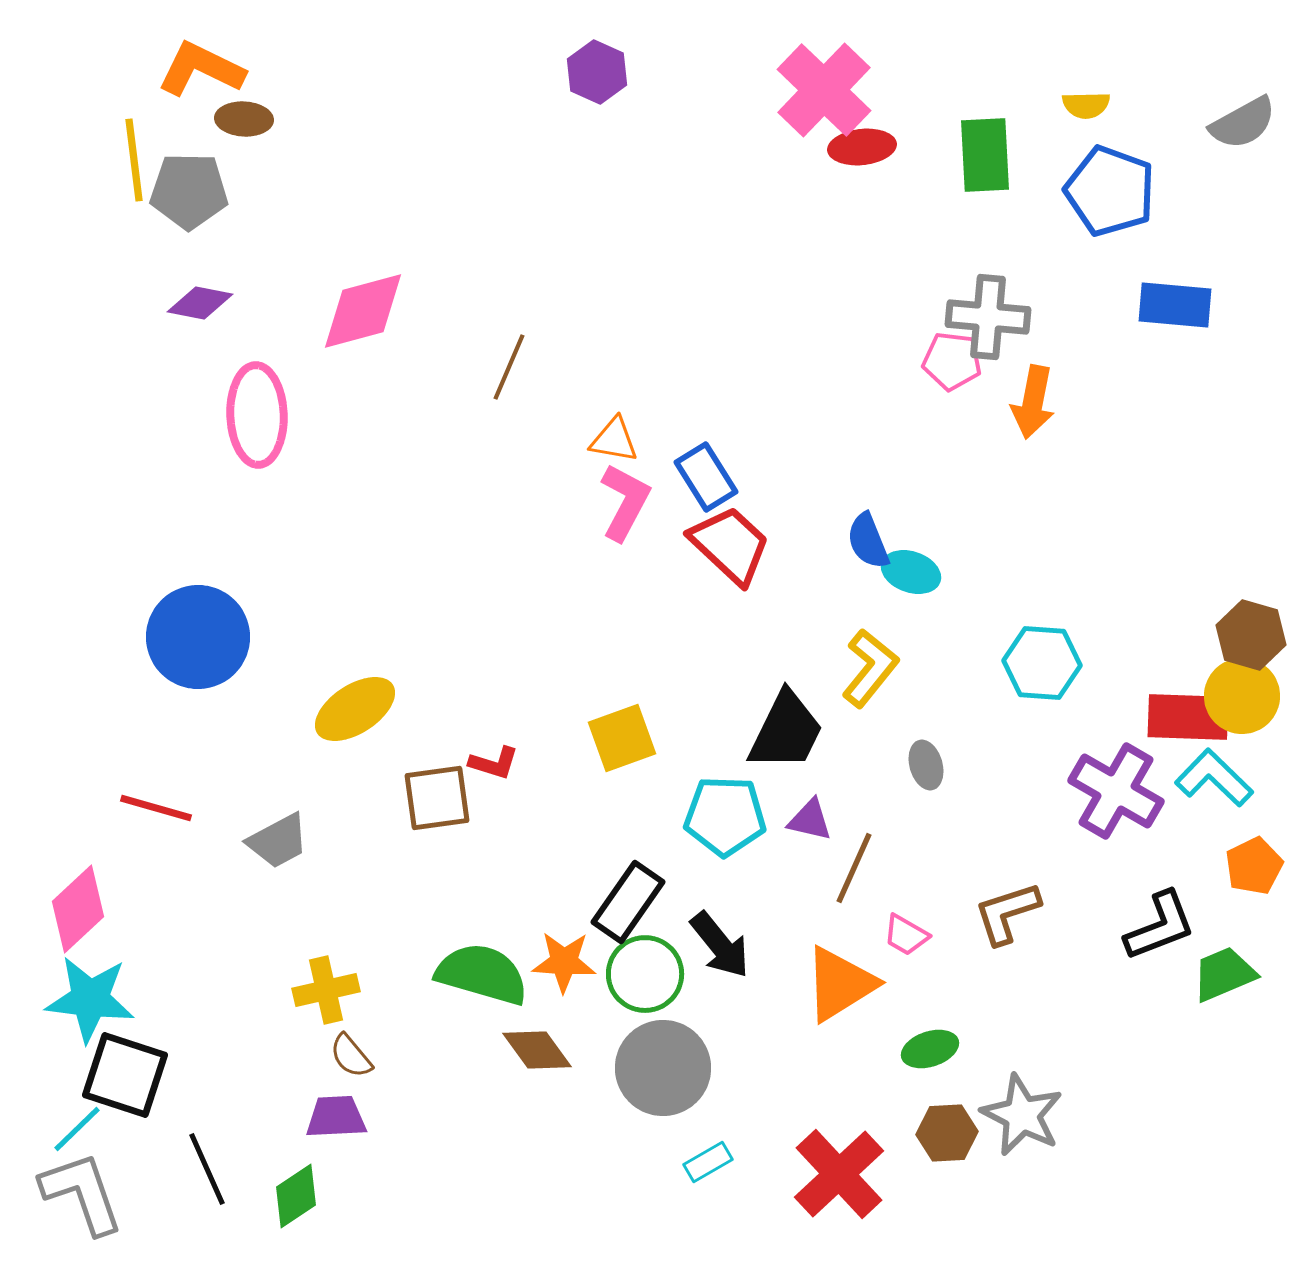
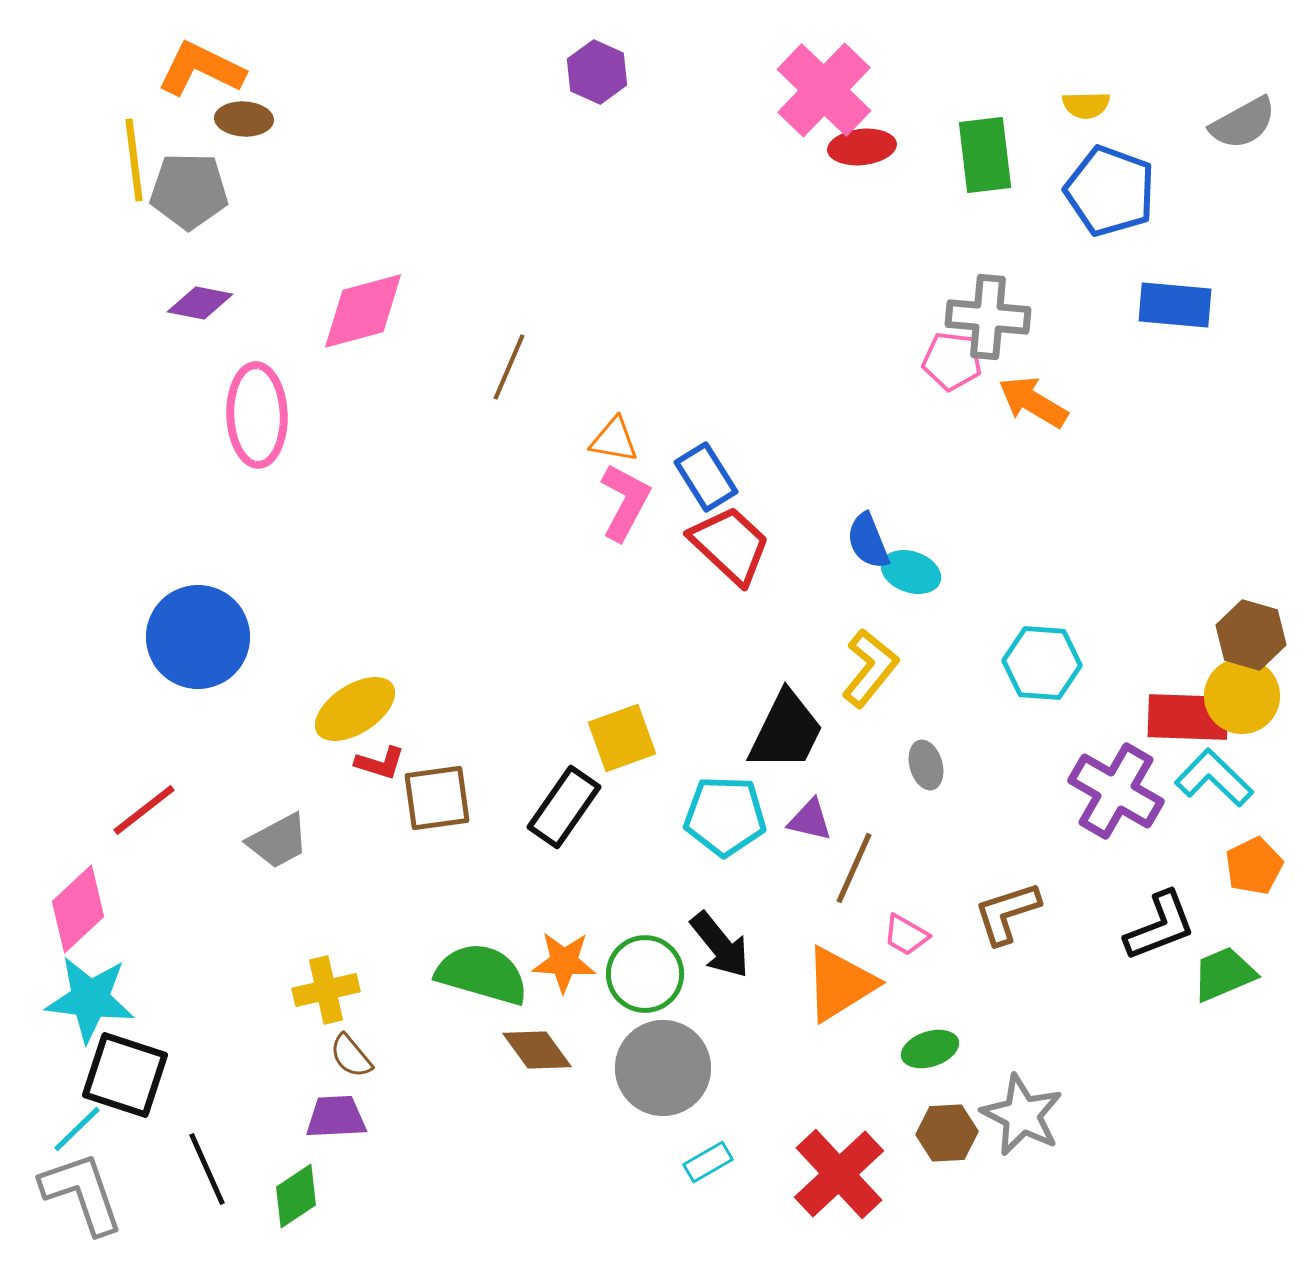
green rectangle at (985, 155): rotated 4 degrees counterclockwise
orange arrow at (1033, 402): rotated 110 degrees clockwise
red L-shape at (494, 763): moved 114 px left
red line at (156, 808): moved 12 px left, 2 px down; rotated 54 degrees counterclockwise
black rectangle at (628, 902): moved 64 px left, 95 px up
